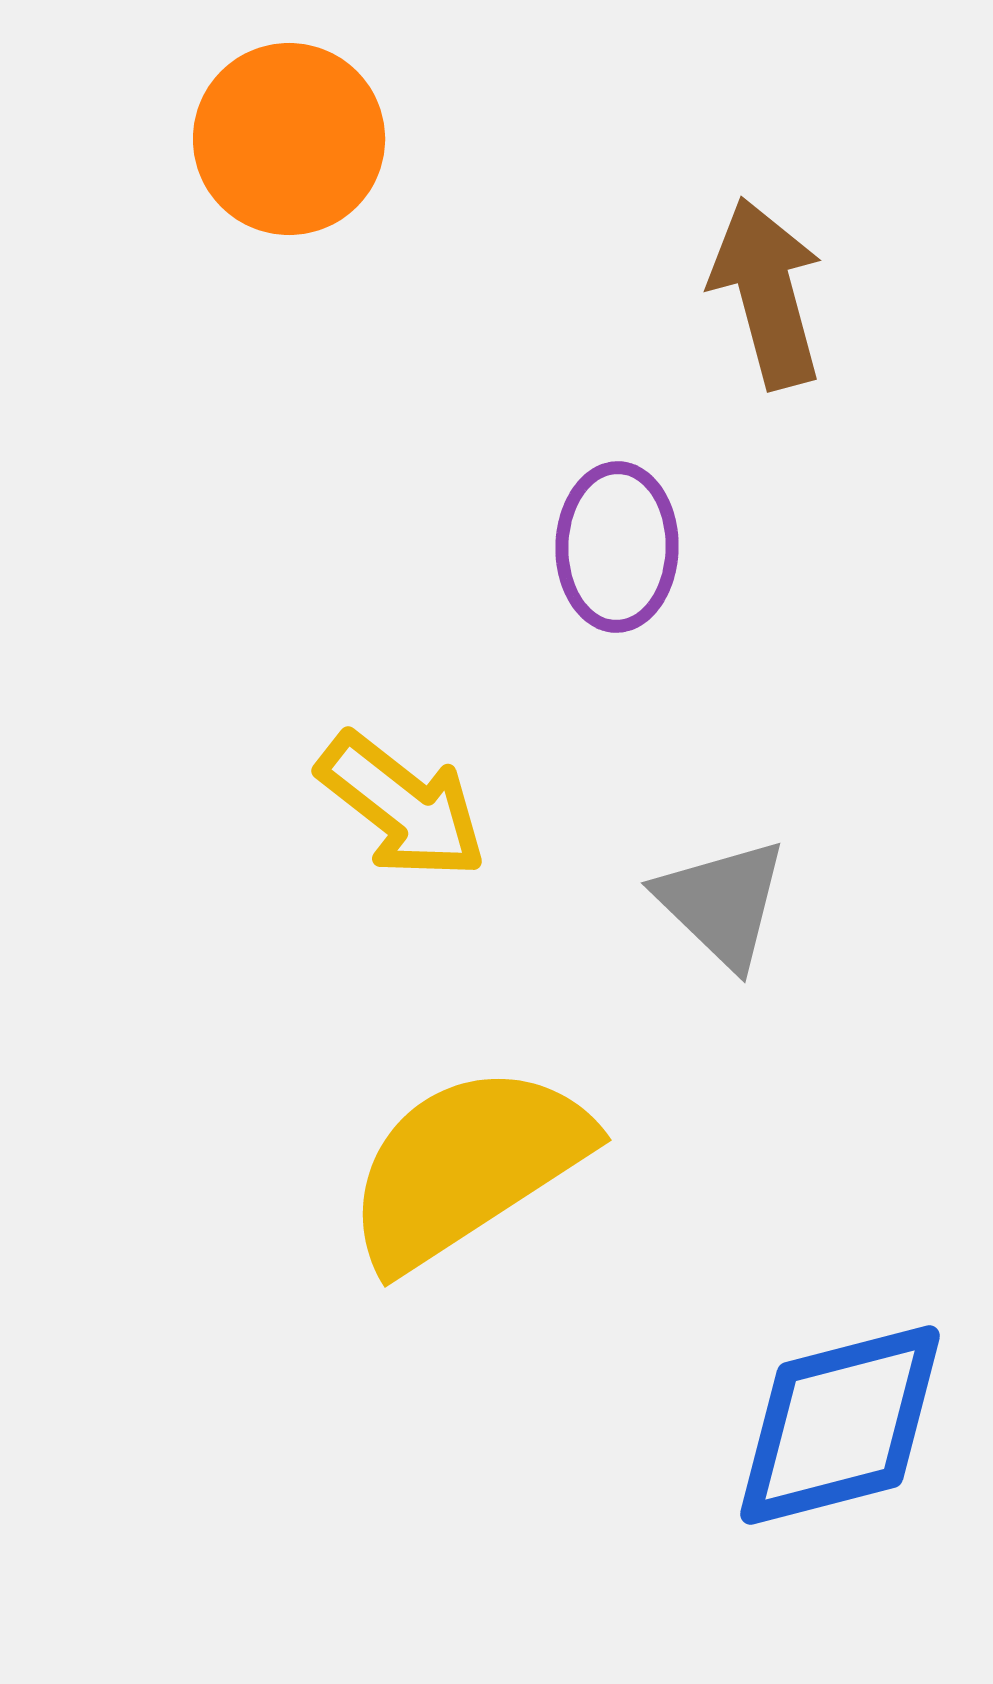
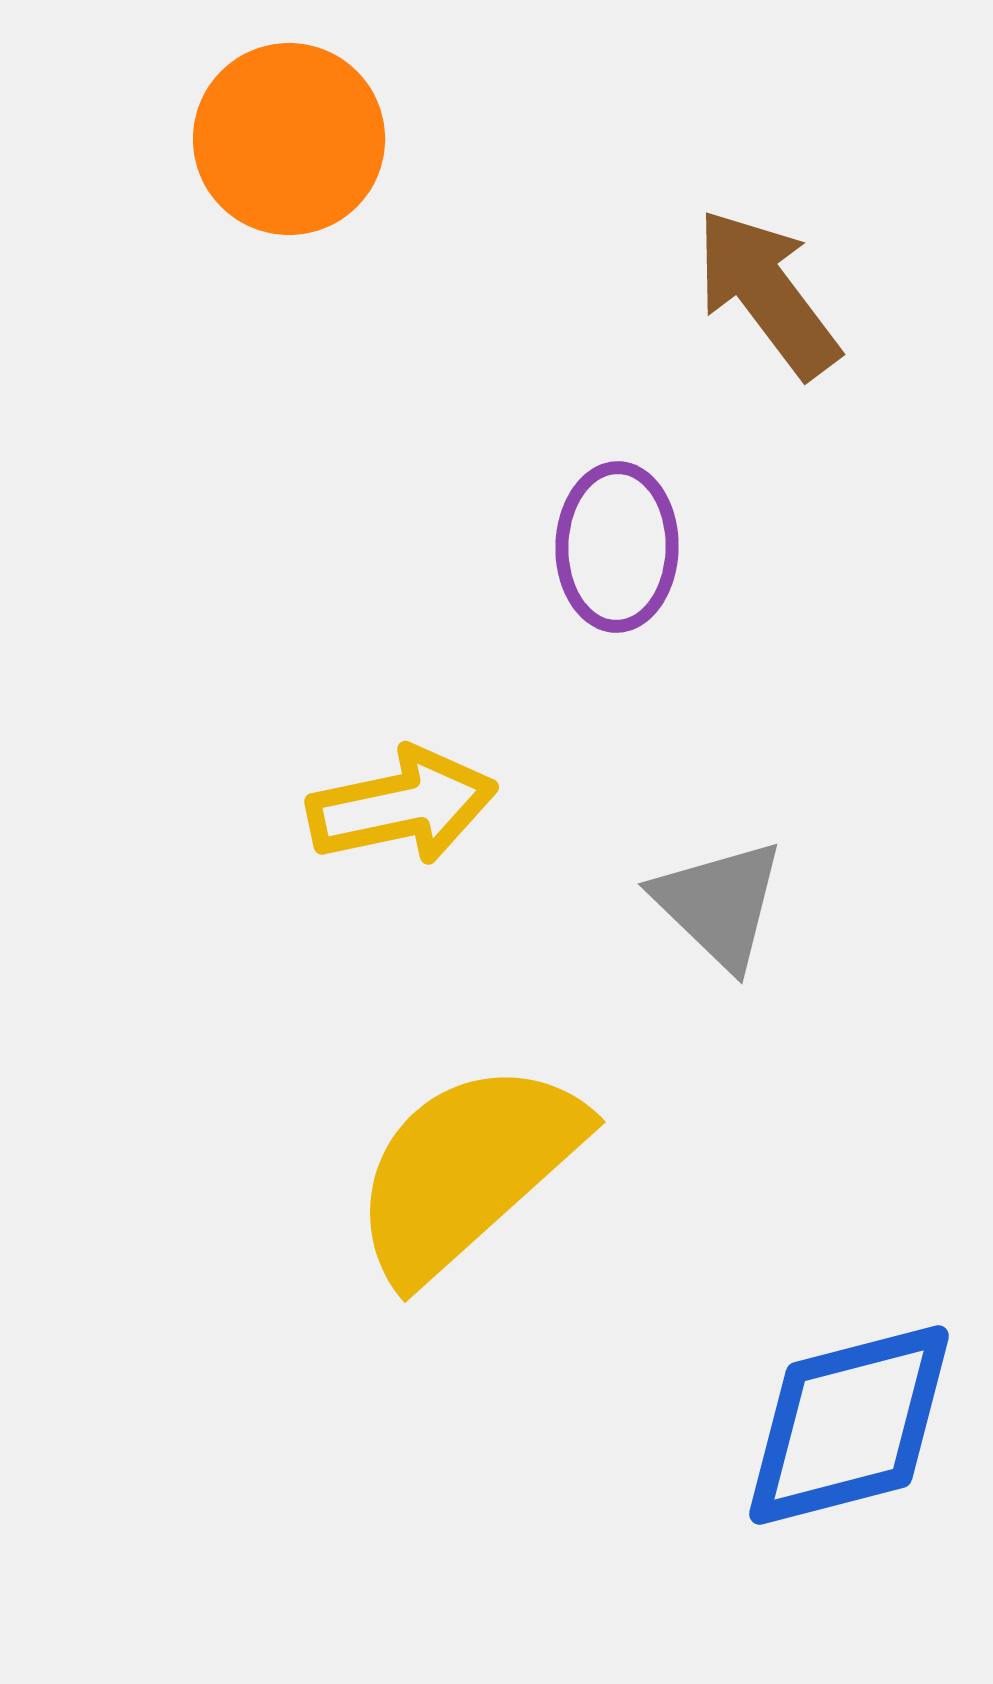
brown arrow: rotated 22 degrees counterclockwise
yellow arrow: rotated 50 degrees counterclockwise
gray triangle: moved 3 px left, 1 px down
yellow semicircle: moved 4 px down; rotated 9 degrees counterclockwise
blue diamond: moved 9 px right
